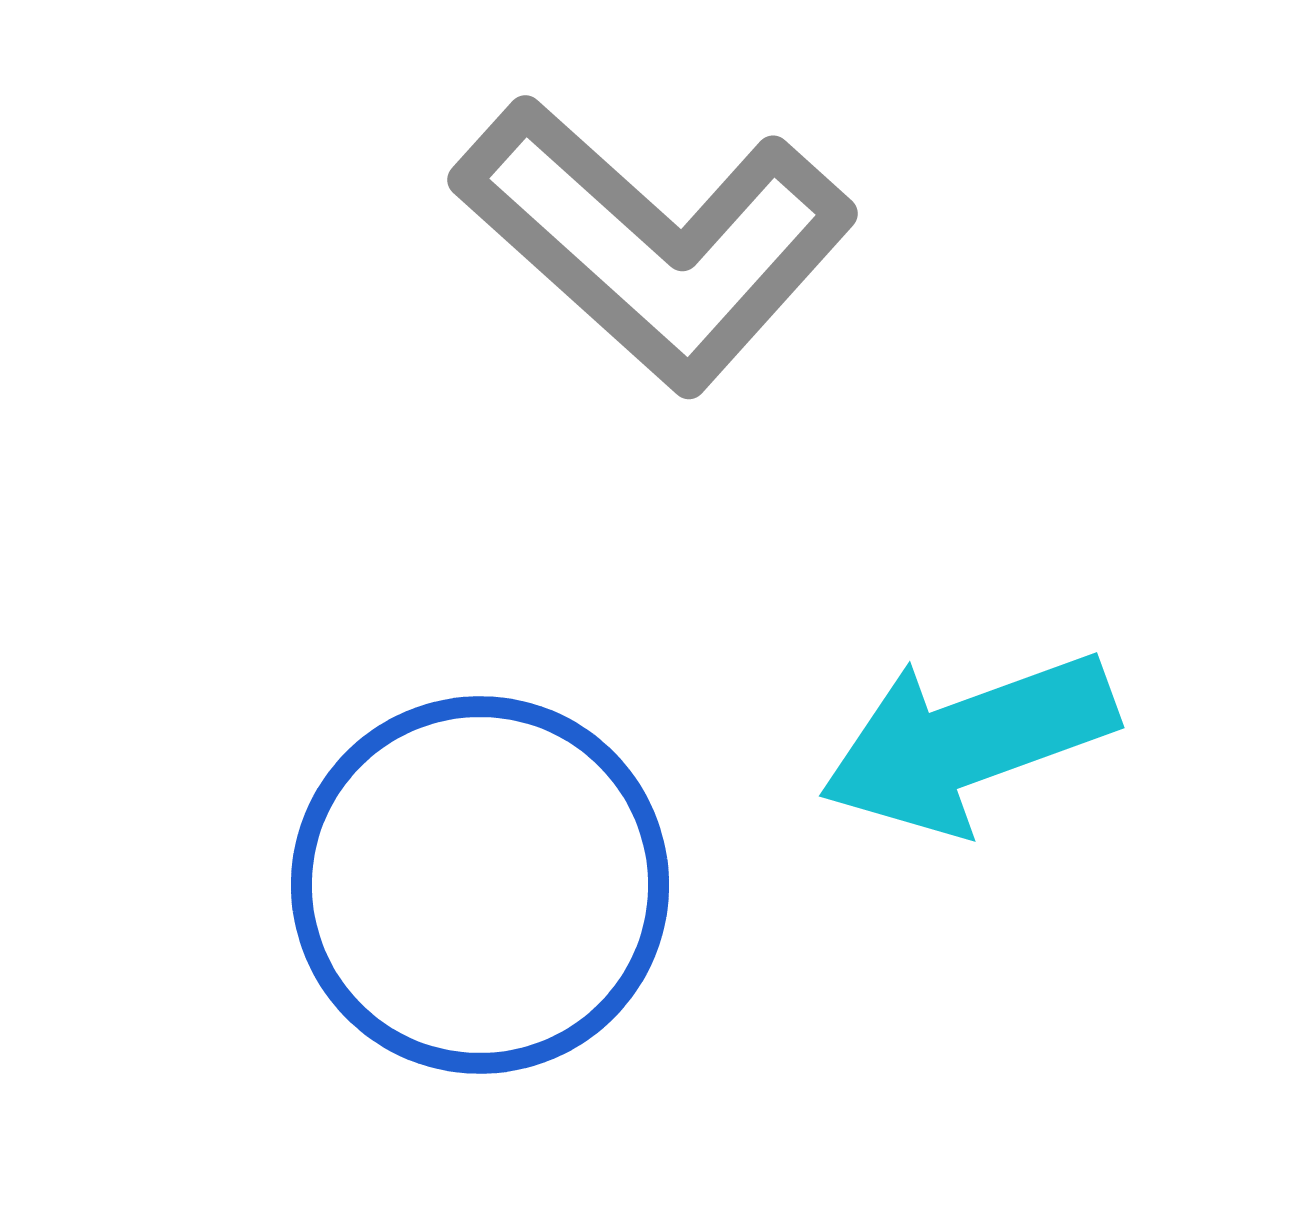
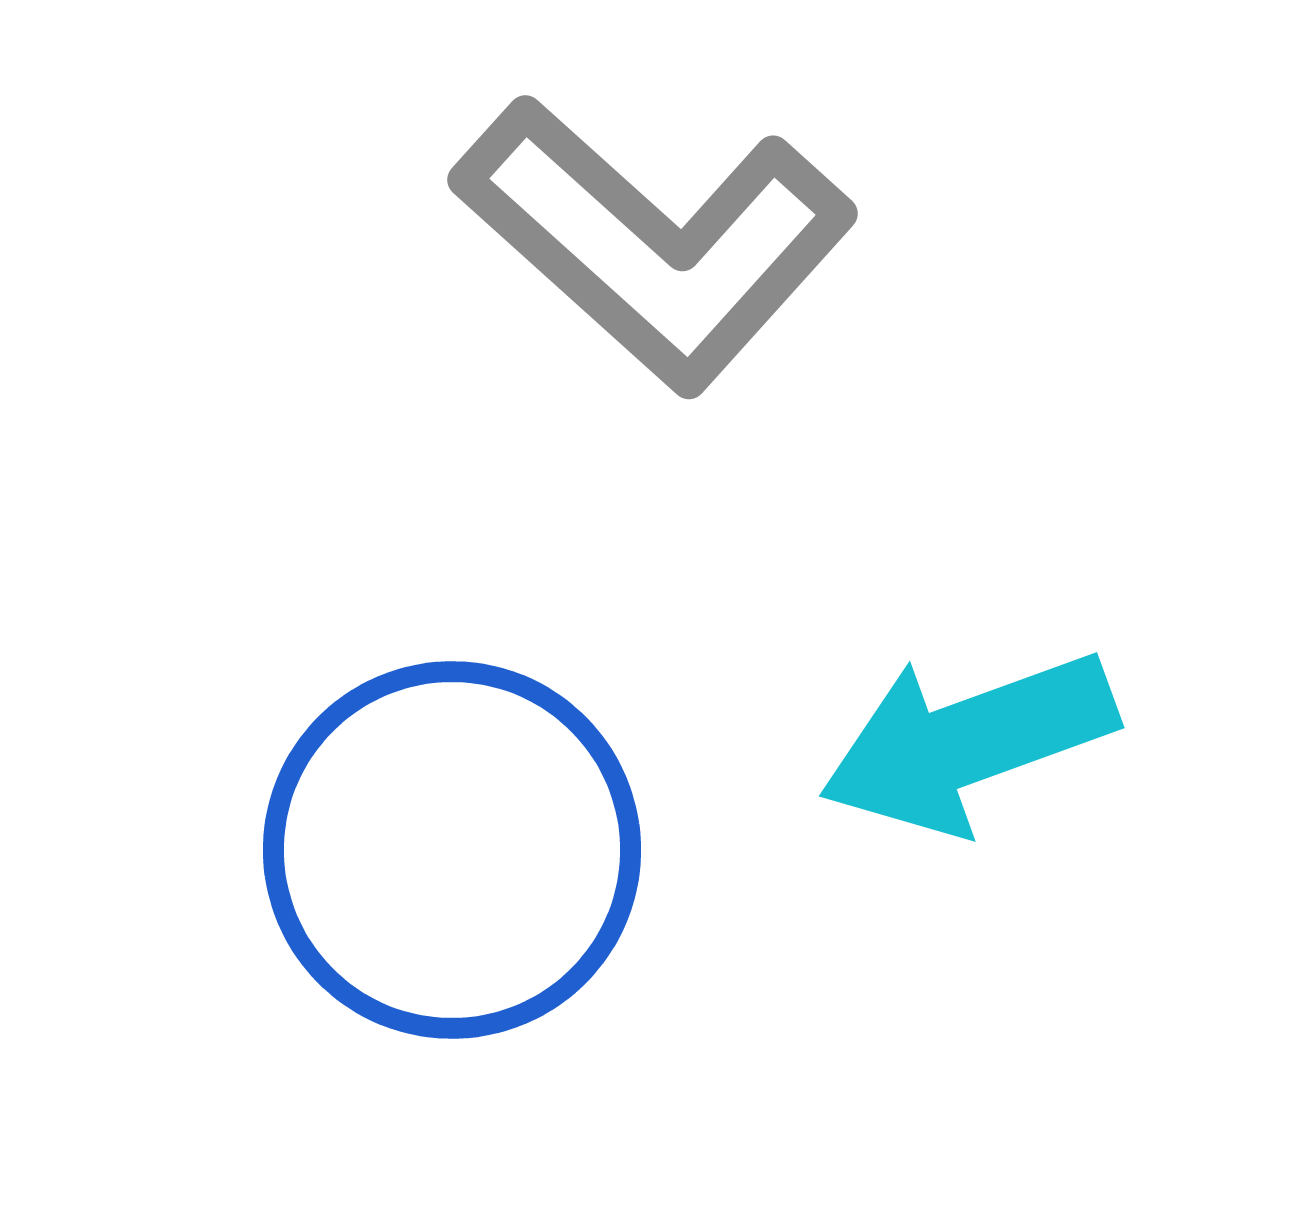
blue circle: moved 28 px left, 35 px up
